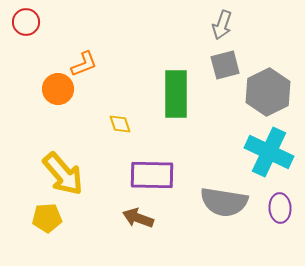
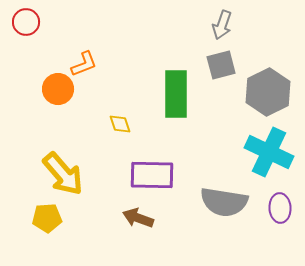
gray square: moved 4 px left
